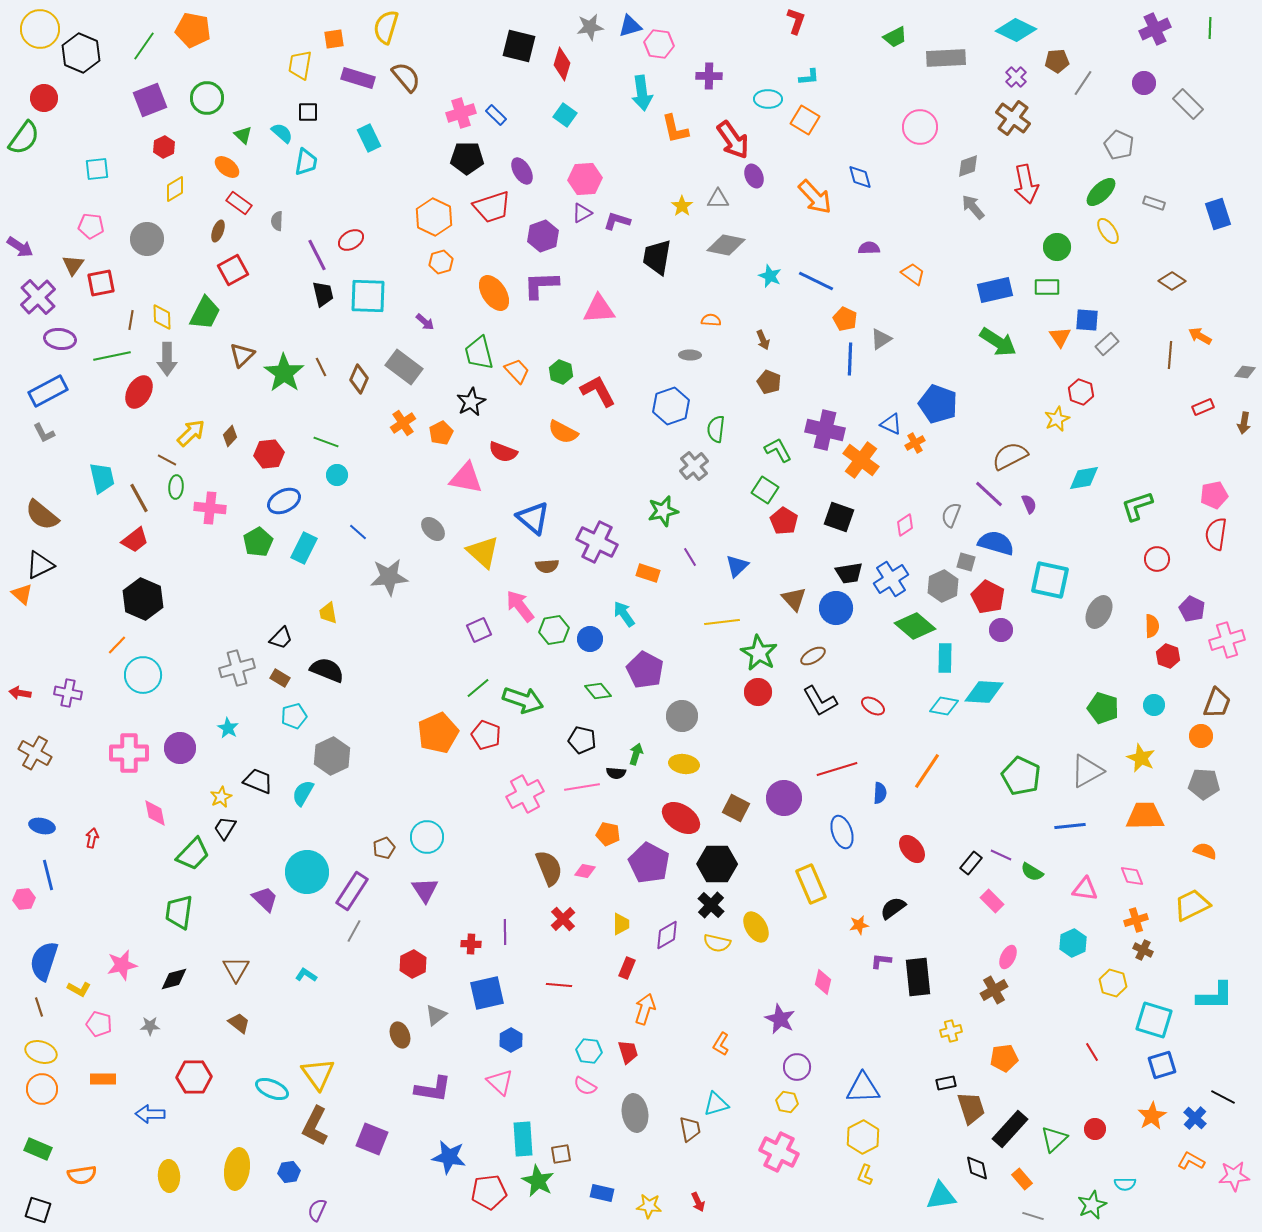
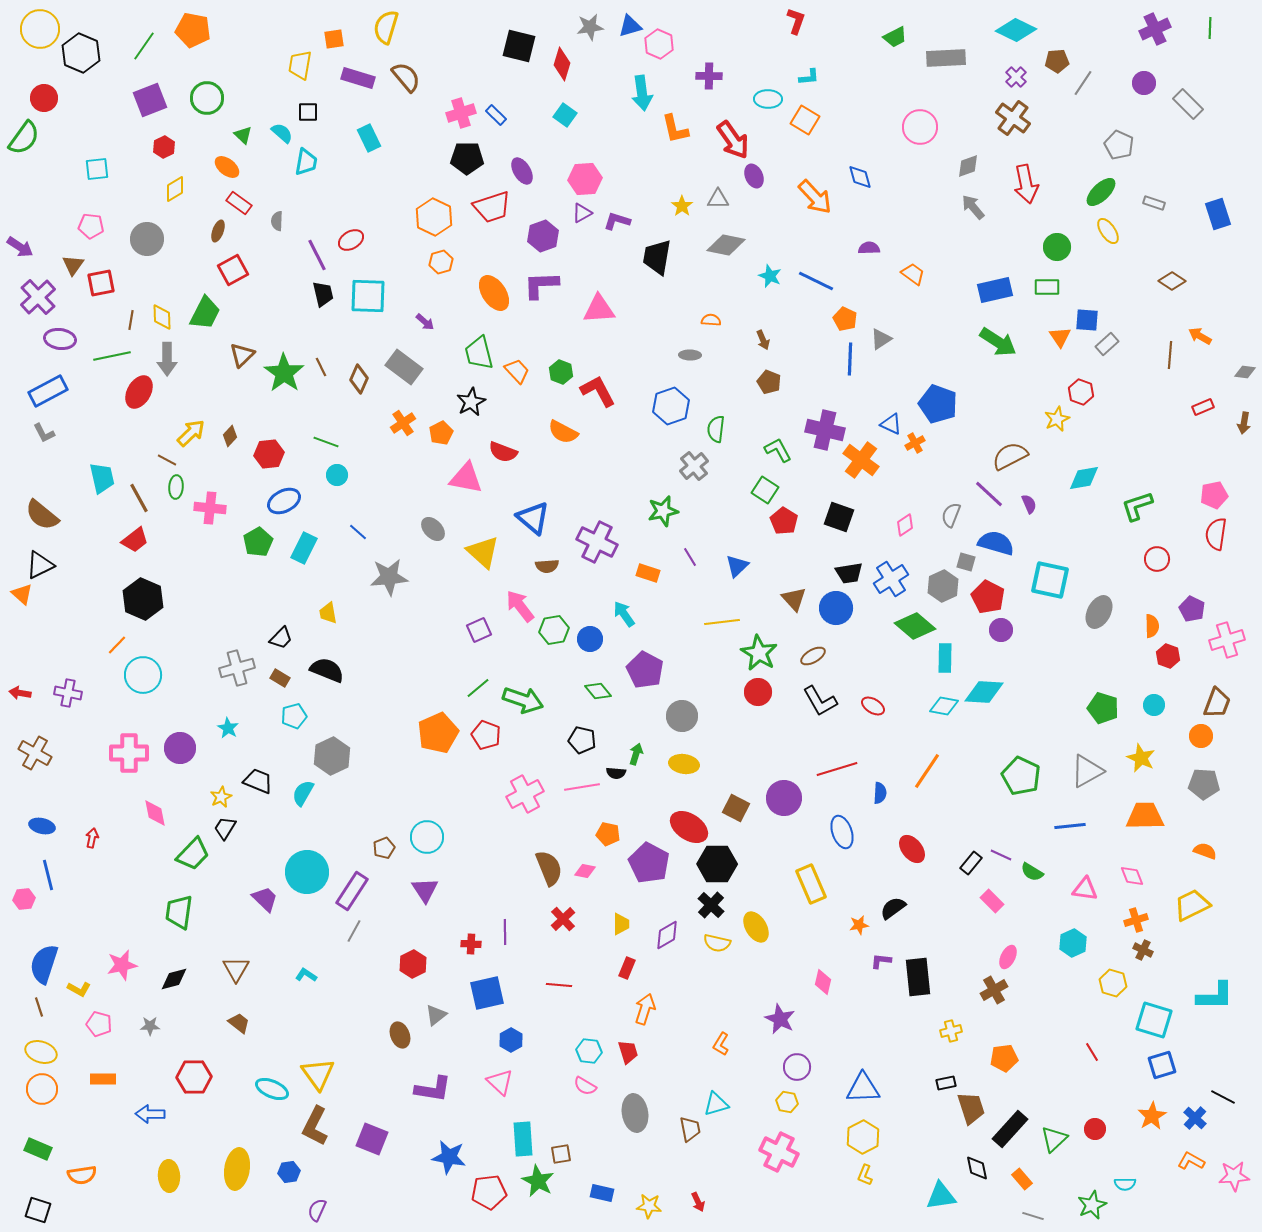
pink hexagon at (659, 44): rotated 16 degrees clockwise
red ellipse at (681, 818): moved 8 px right, 9 px down
blue semicircle at (44, 961): moved 3 px down
